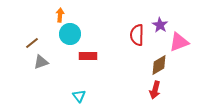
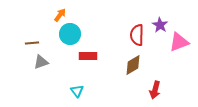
orange arrow: rotated 32 degrees clockwise
brown line: rotated 32 degrees clockwise
brown diamond: moved 26 px left
cyan triangle: moved 2 px left, 5 px up
